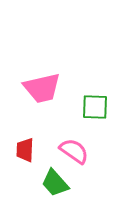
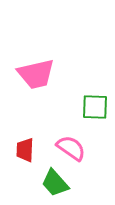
pink trapezoid: moved 6 px left, 14 px up
pink semicircle: moved 3 px left, 3 px up
